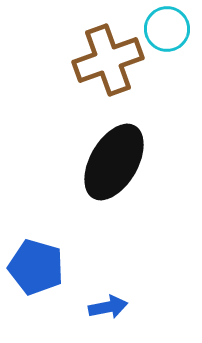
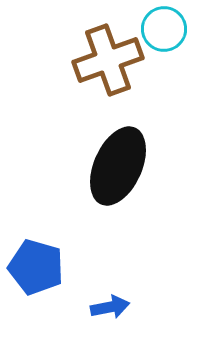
cyan circle: moved 3 px left
black ellipse: moved 4 px right, 4 px down; rotated 6 degrees counterclockwise
blue arrow: moved 2 px right
